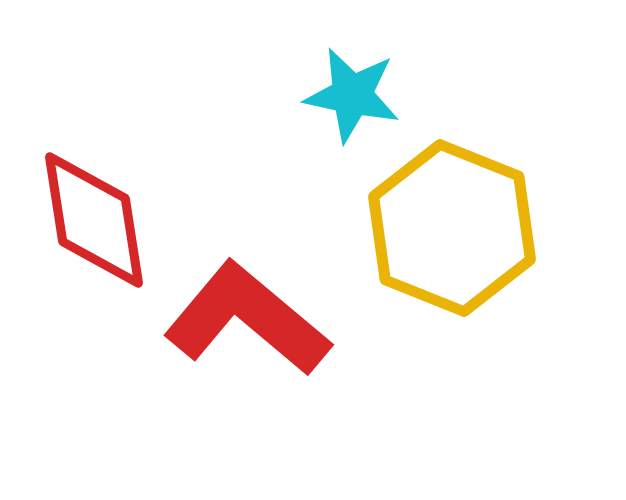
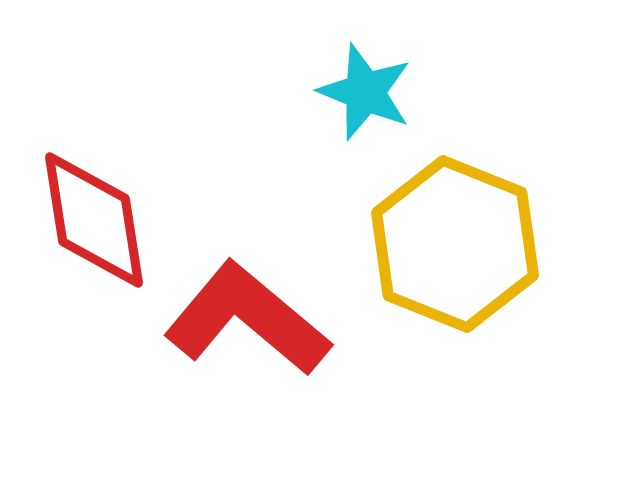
cyan star: moved 13 px right, 3 px up; rotated 10 degrees clockwise
yellow hexagon: moved 3 px right, 16 px down
